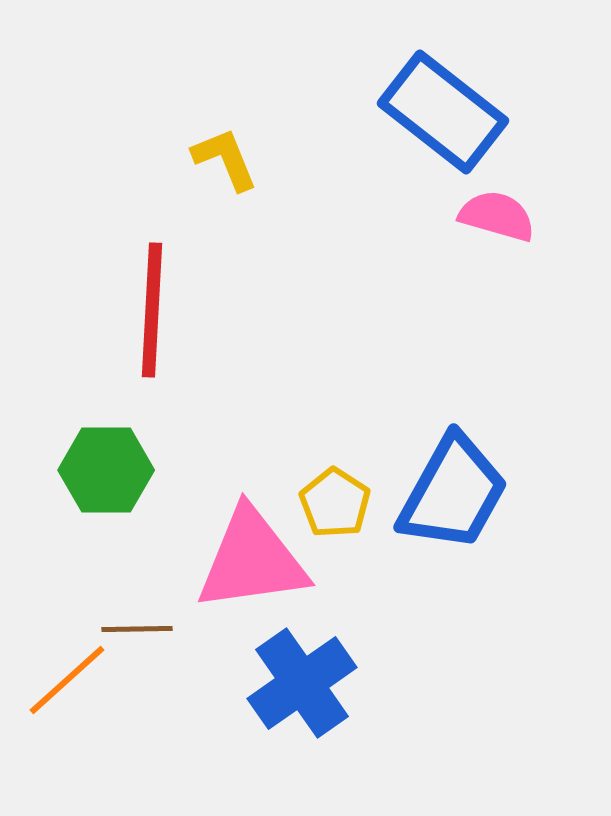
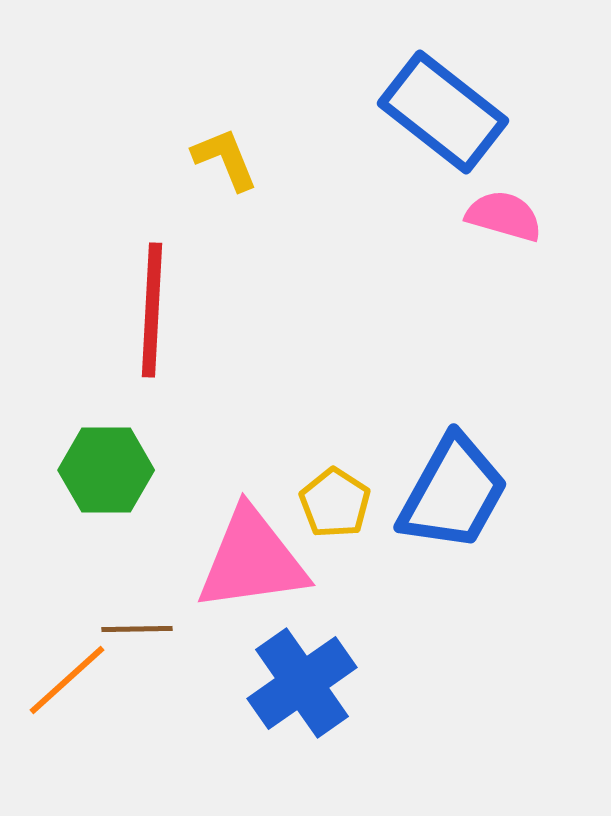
pink semicircle: moved 7 px right
